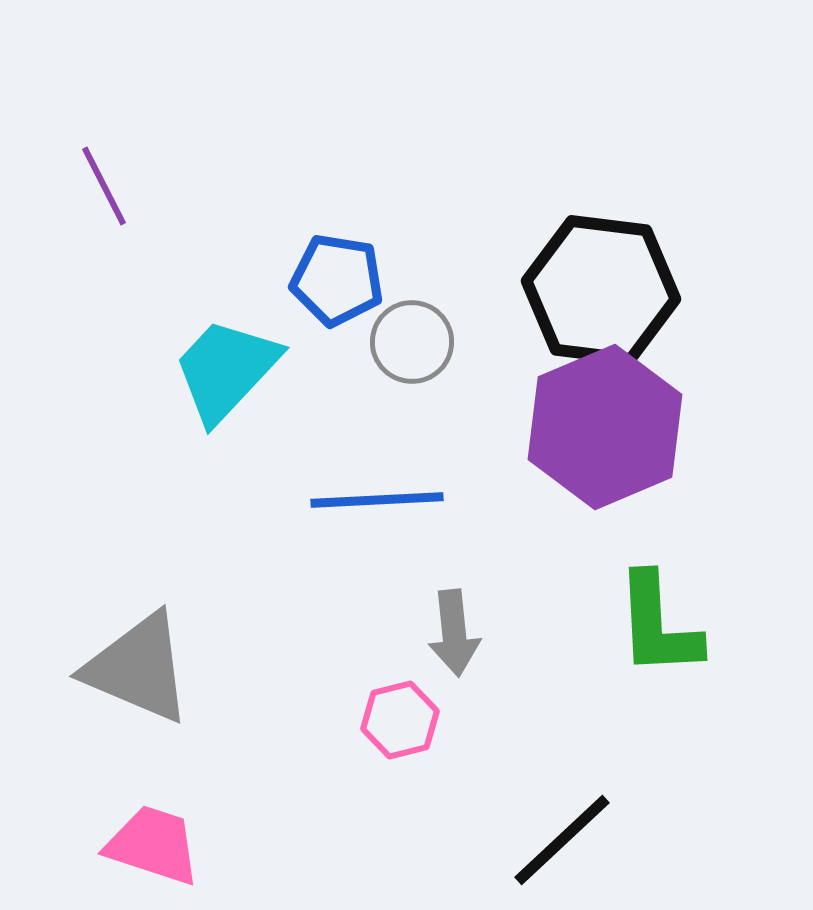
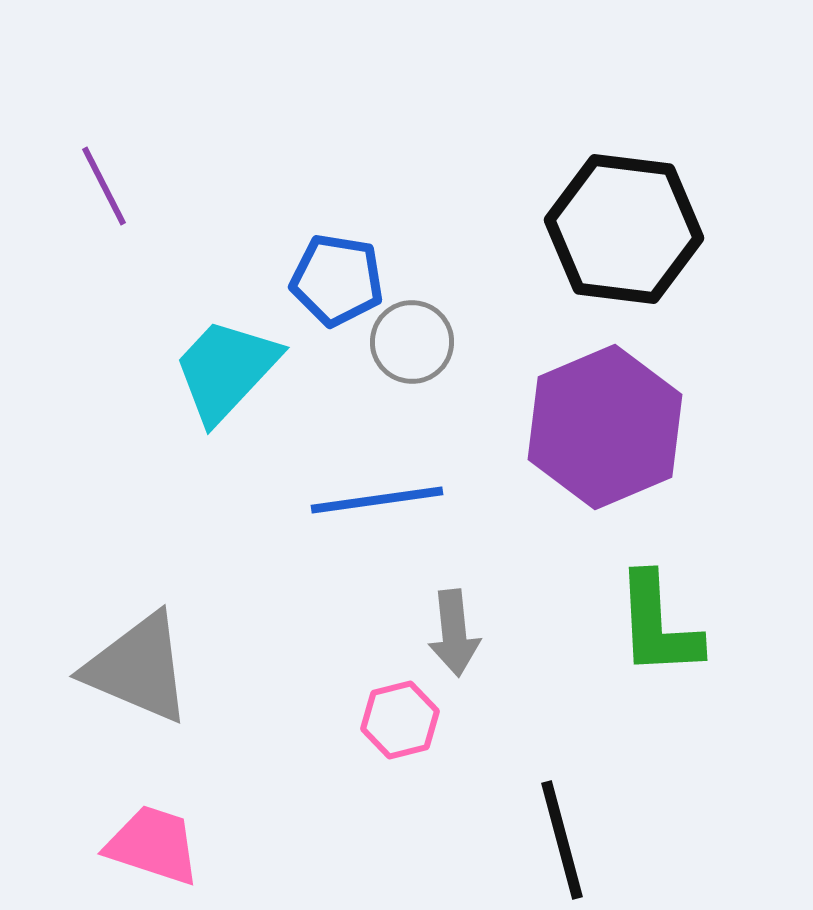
black hexagon: moved 23 px right, 61 px up
blue line: rotated 5 degrees counterclockwise
black line: rotated 62 degrees counterclockwise
